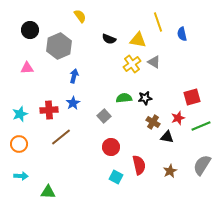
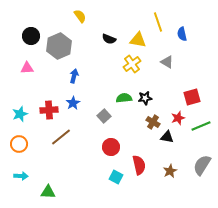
black circle: moved 1 px right, 6 px down
gray triangle: moved 13 px right
